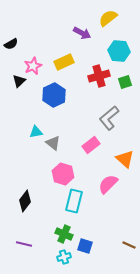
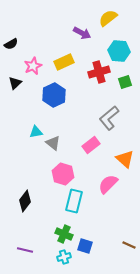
red cross: moved 4 px up
black triangle: moved 4 px left, 2 px down
purple line: moved 1 px right, 6 px down
